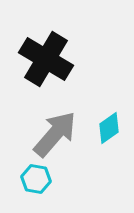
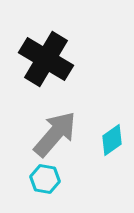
cyan diamond: moved 3 px right, 12 px down
cyan hexagon: moved 9 px right
